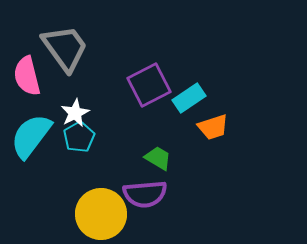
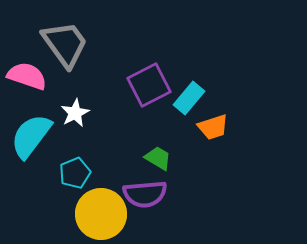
gray trapezoid: moved 4 px up
pink semicircle: rotated 123 degrees clockwise
cyan rectangle: rotated 16 degrees counterclockwise
cyan pentagon: moved 4 px left, 36 px down; rotated 8 degrees clockwise
